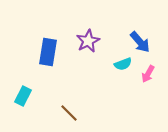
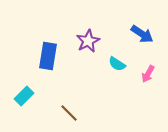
blue arrow: moved 2 px right, 8 px up; rotated 15 degrees counterclockwise
blue rectangle: moved 4 px down
cyan semicircle: moved 6 px left; rotated 54 degrees clockwise
cyan rectangle: moved 1 px right; rotated 18 degrees clockwise
